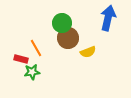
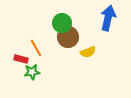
brown circle: moved 1 px up
